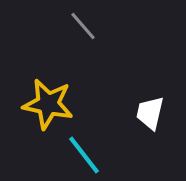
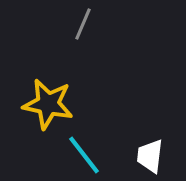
gray line: moved 2 px up; rotated 64 degrees clockwise
white trapezoid: moved 43 px down; rotated 6 degrees counterclockwise
